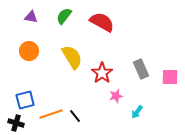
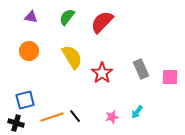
green semicircle: moved 3 px right, 1 px down
red semicircle: rotated 75 degrees counterclockwise
pink star: moved 4 px left, 21 px down
orange line: moved 1 px right, 3 px down
